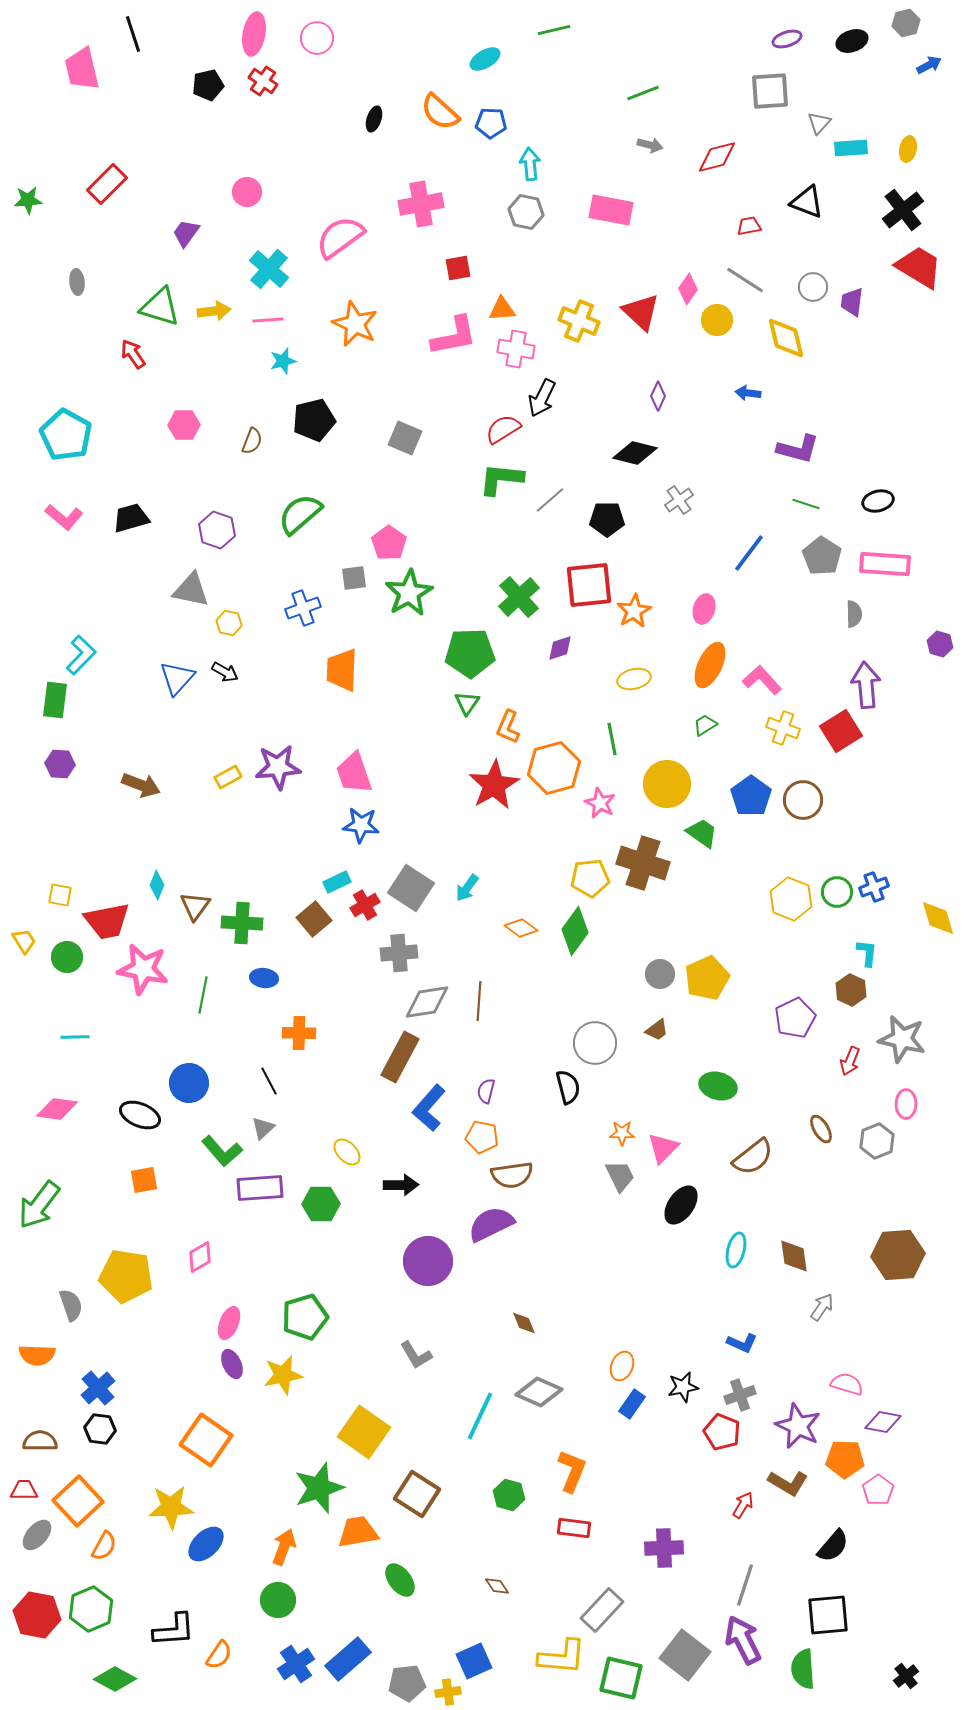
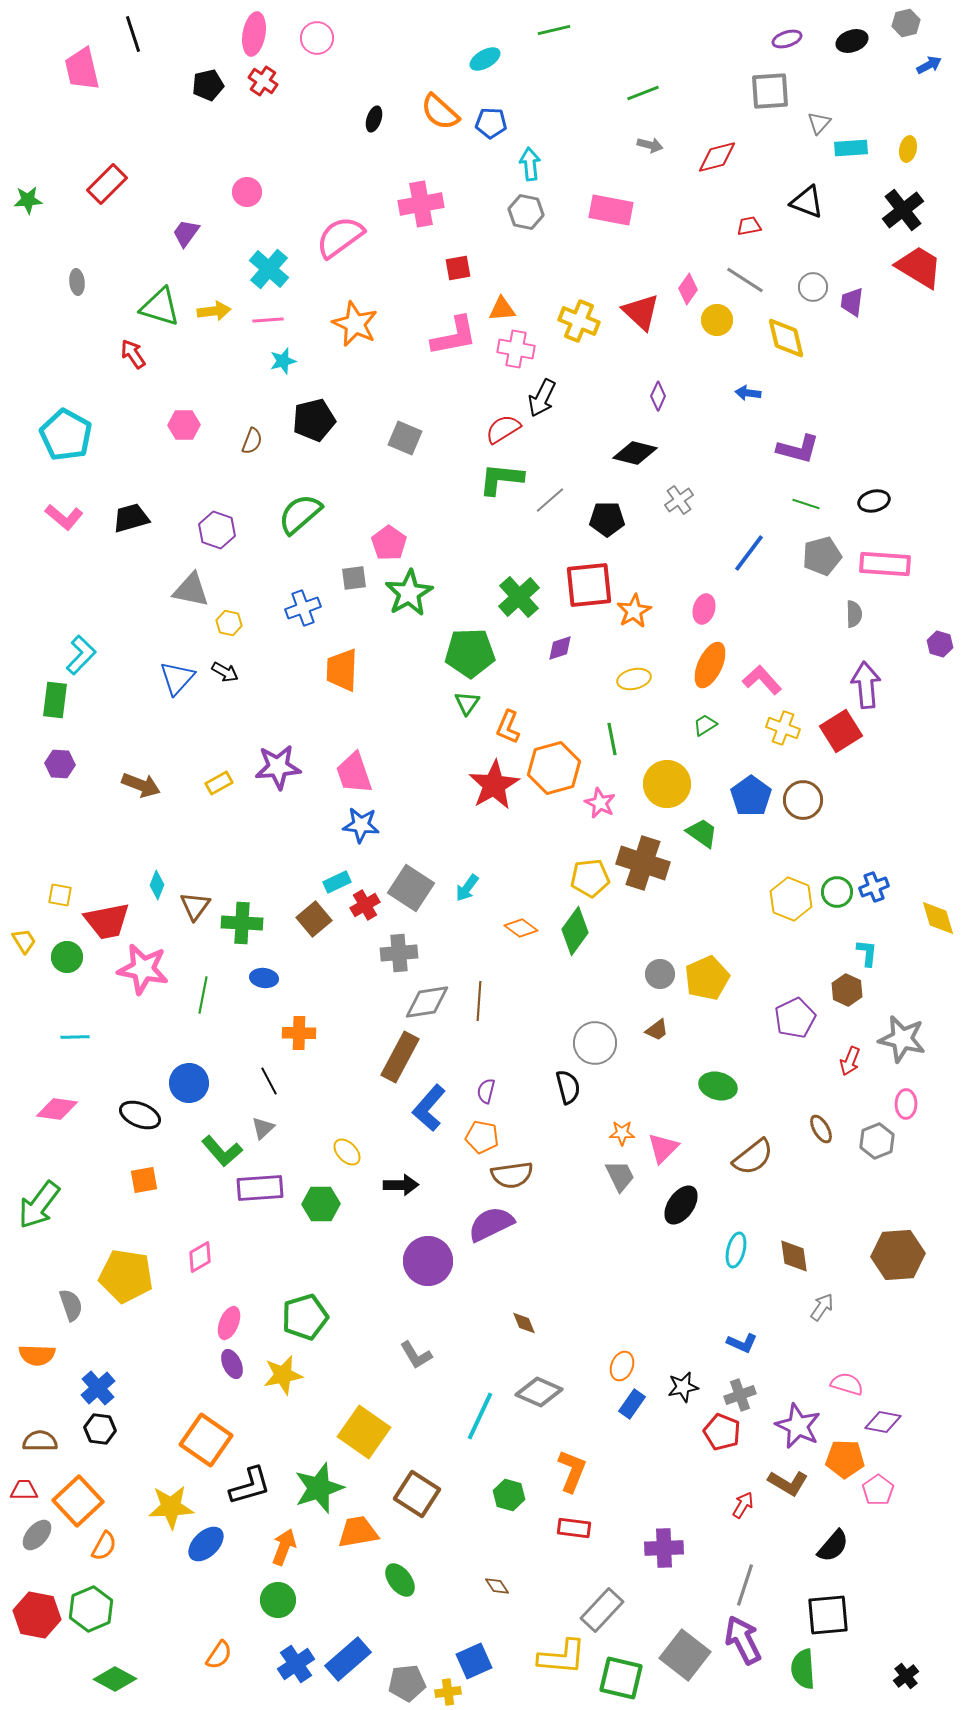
black ellipse at (878, 501): moved 4 px left
gray pentagon at (822, 556): rotated 24 degrees clockwise
yellow rectangle at (228, 777): moved 9 px left, 6 px down
brown hexagon at (851, 990): moved 4 px left
black L-shape at (174, 1630): moved 76 px right, 144 px up; rotated 12 degrees counterclockwise
